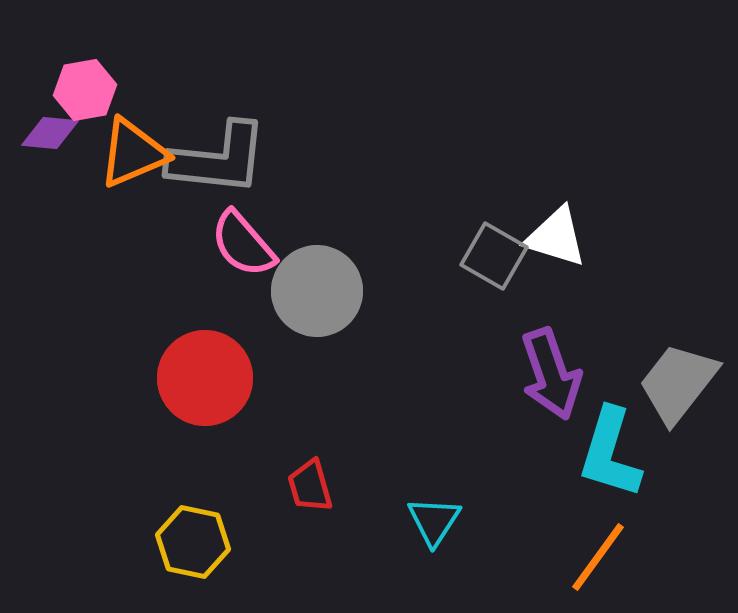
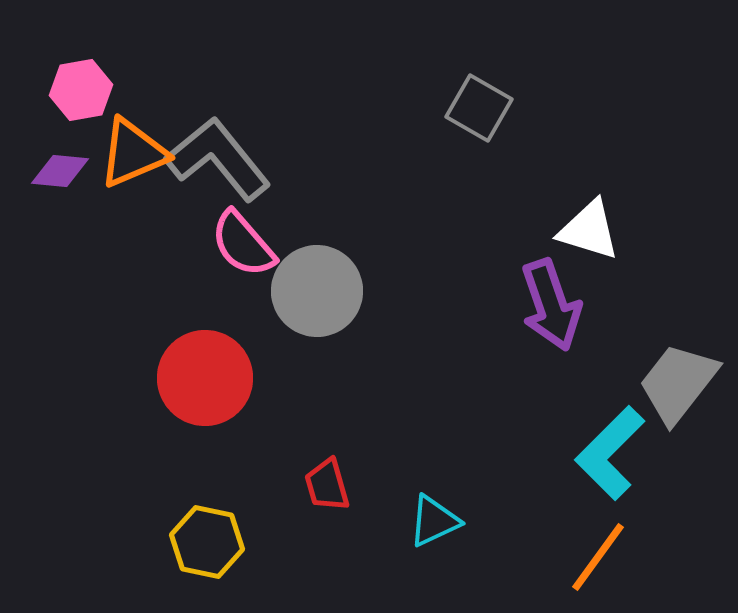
pink hexagon: moved 4 px left
purple diamond: moved 10 px right, 38 px down
gray L-shape: rotated 135 degrees counterclockwise
white triangle: moved 33 px right, 7 px up
gray square: moved 15 px left, 148 px up
purple arrow: moved 69 px up
cyan L-shape: rotated 28 degrees clockwise
red trapezoid: moved 17 px right, 1 px up
cyan triangle: rotated 32 degrees clockwise
yellow hexagon: moved 14 px right
